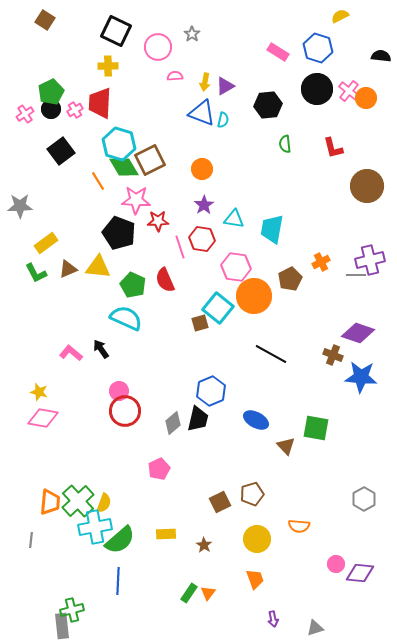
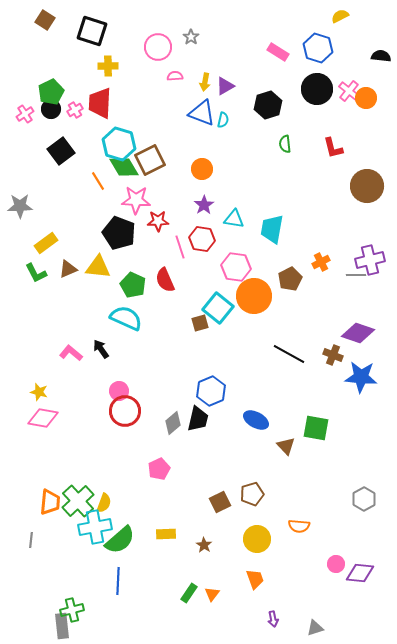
black square at (116, 31): moved 24 px left; rotated 8 degrees counterclockwise
gray star at (192, 34): moved 1 px left, 3 px down
black hexagon at (268, 105): rotated 12 degrees counterclockwise
black line at (271, 354): moved 18 px right
orange triangle at (208, 593): moved 4 px right, 1 px down
